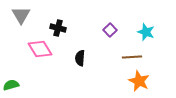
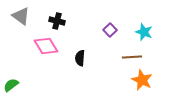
gray triangle: moved 1 px down; rotated 24 degrees counterclockwise
black cross: moved 1 px left, 7 px up
cyan star: moved 2 px left
pink diamond: moved 6 px right, 3 px up
orange star: moved 3 px right, 1 px up
green semicircle: rotated 21 degrees counterclockwise
